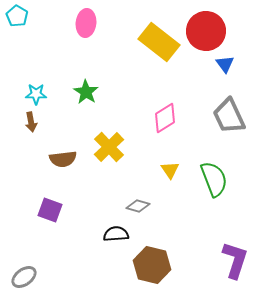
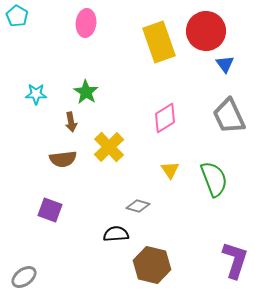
yellow rectangle: rotated 33 degrees clockwise
brown arrow: moved 40 px right
